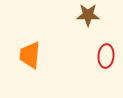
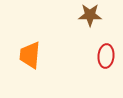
brown star: moved 2 px right
